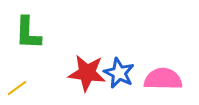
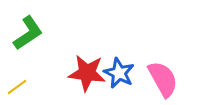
green L-shape: rotated 126 degrees counterclockwise
pink semicircle: rotated 60 degrees clockwise
yellow line: moved 1 px up
